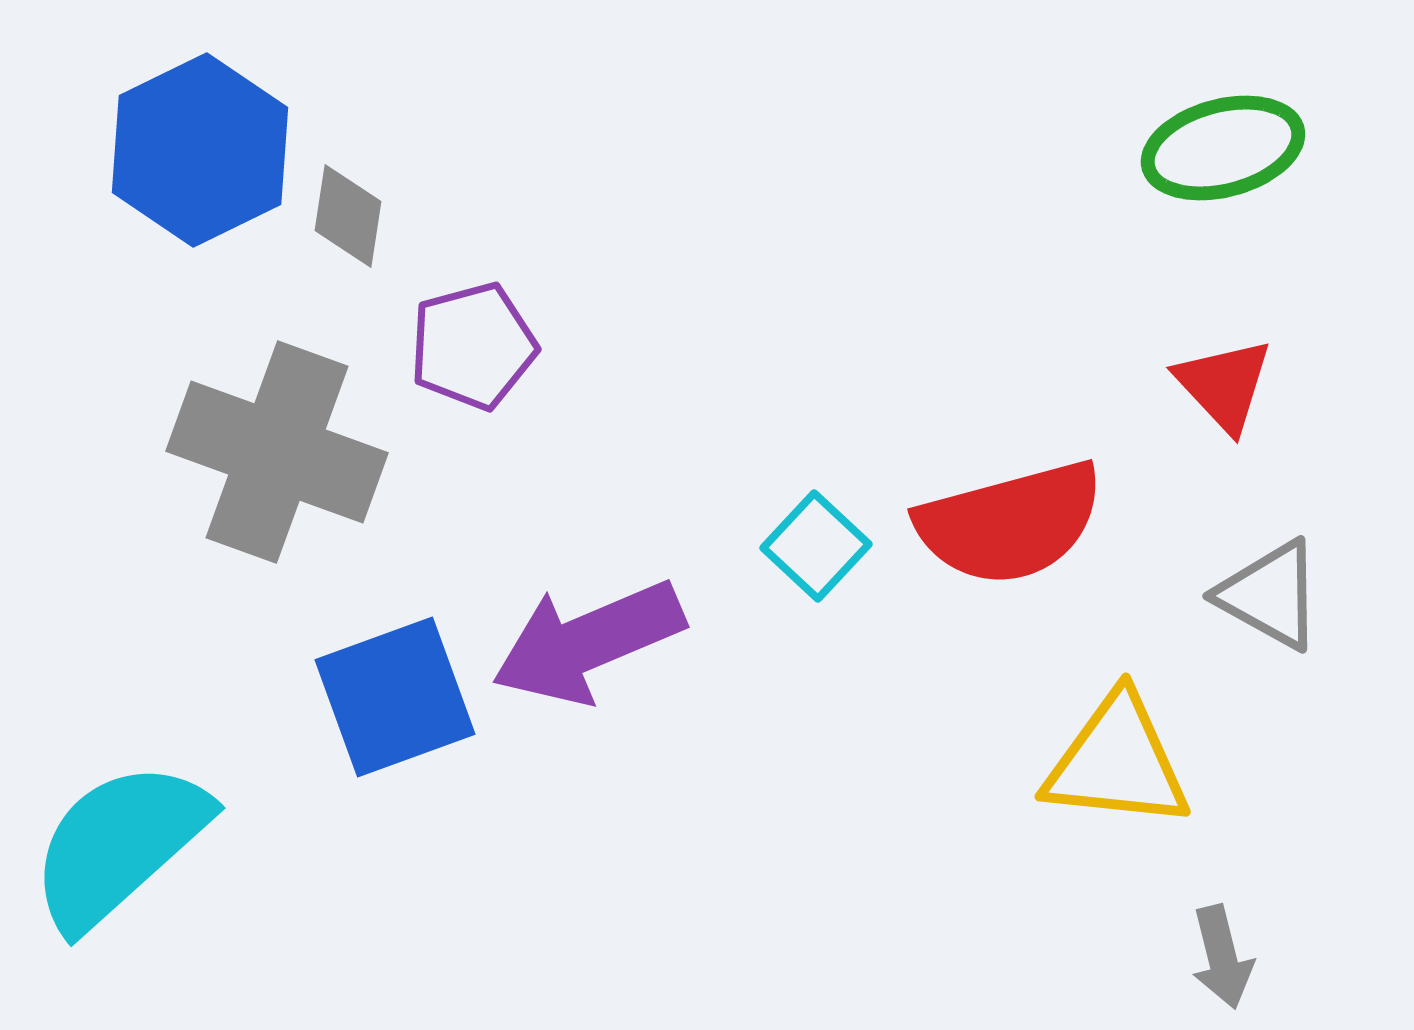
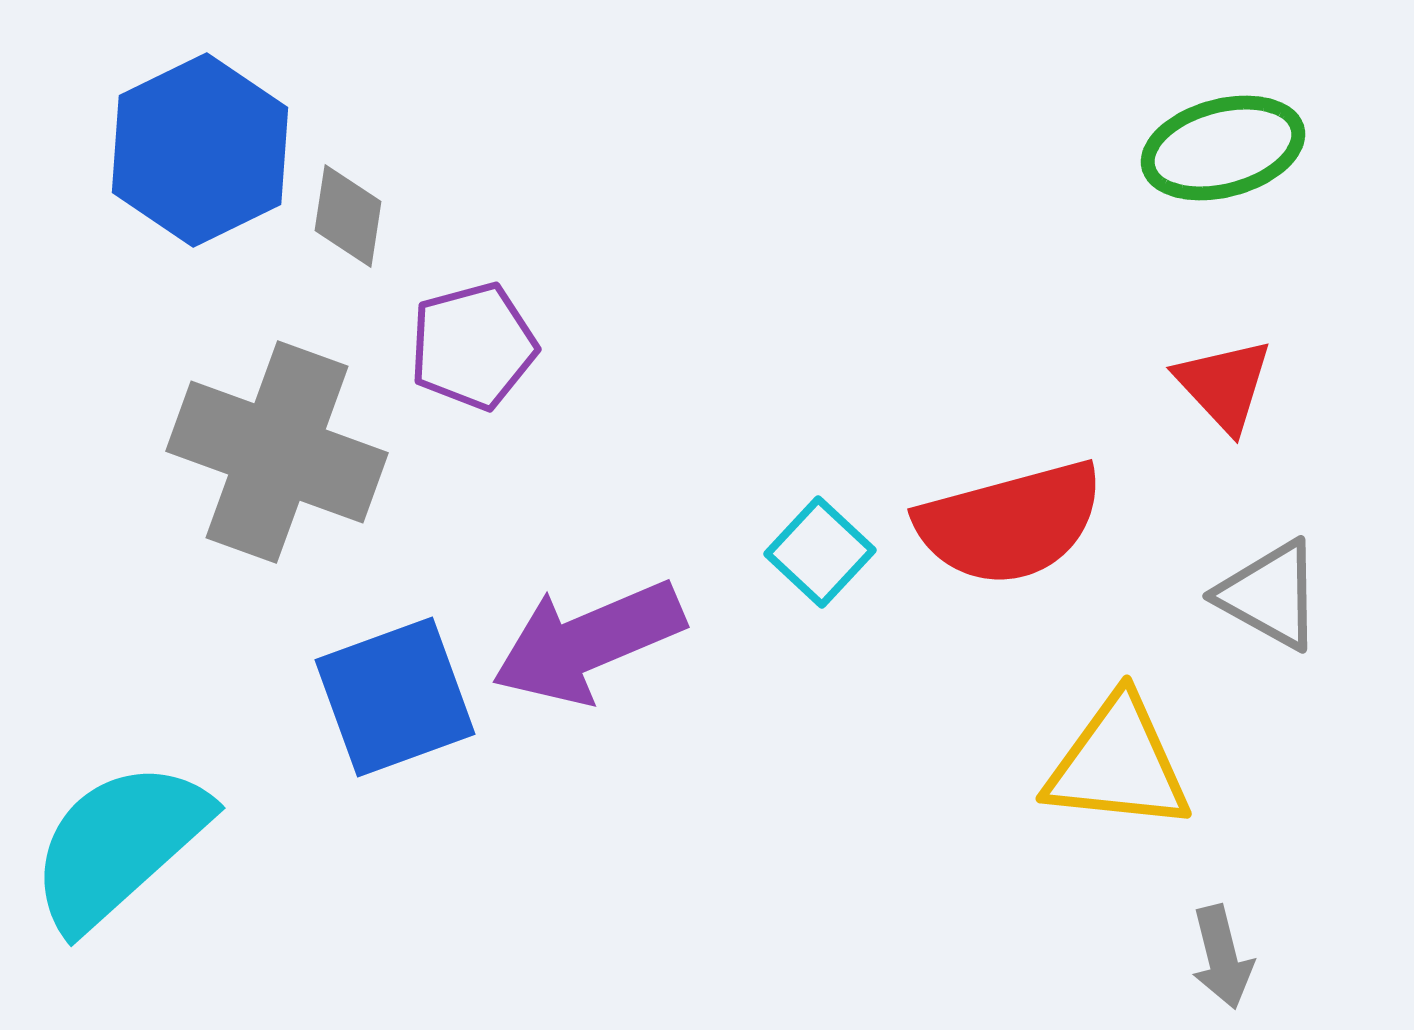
cyan square: moved 4 px right, 6 px down
yellow triangle: moved 1 px right, 2 px down
